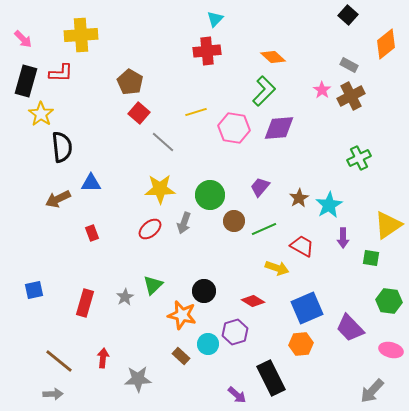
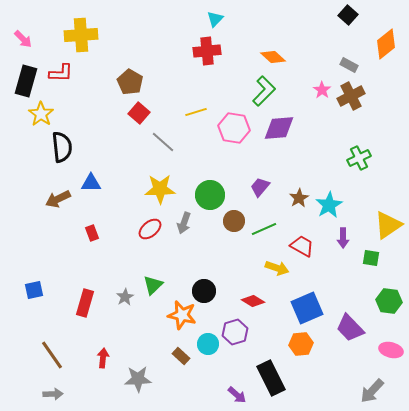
brown line at (59, 361): moved 7 px left, 6 px up; rotated 16 degrees clockwise
